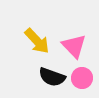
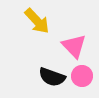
yellow arrow: moved 20 px up
pink circle: moved 2 px up
